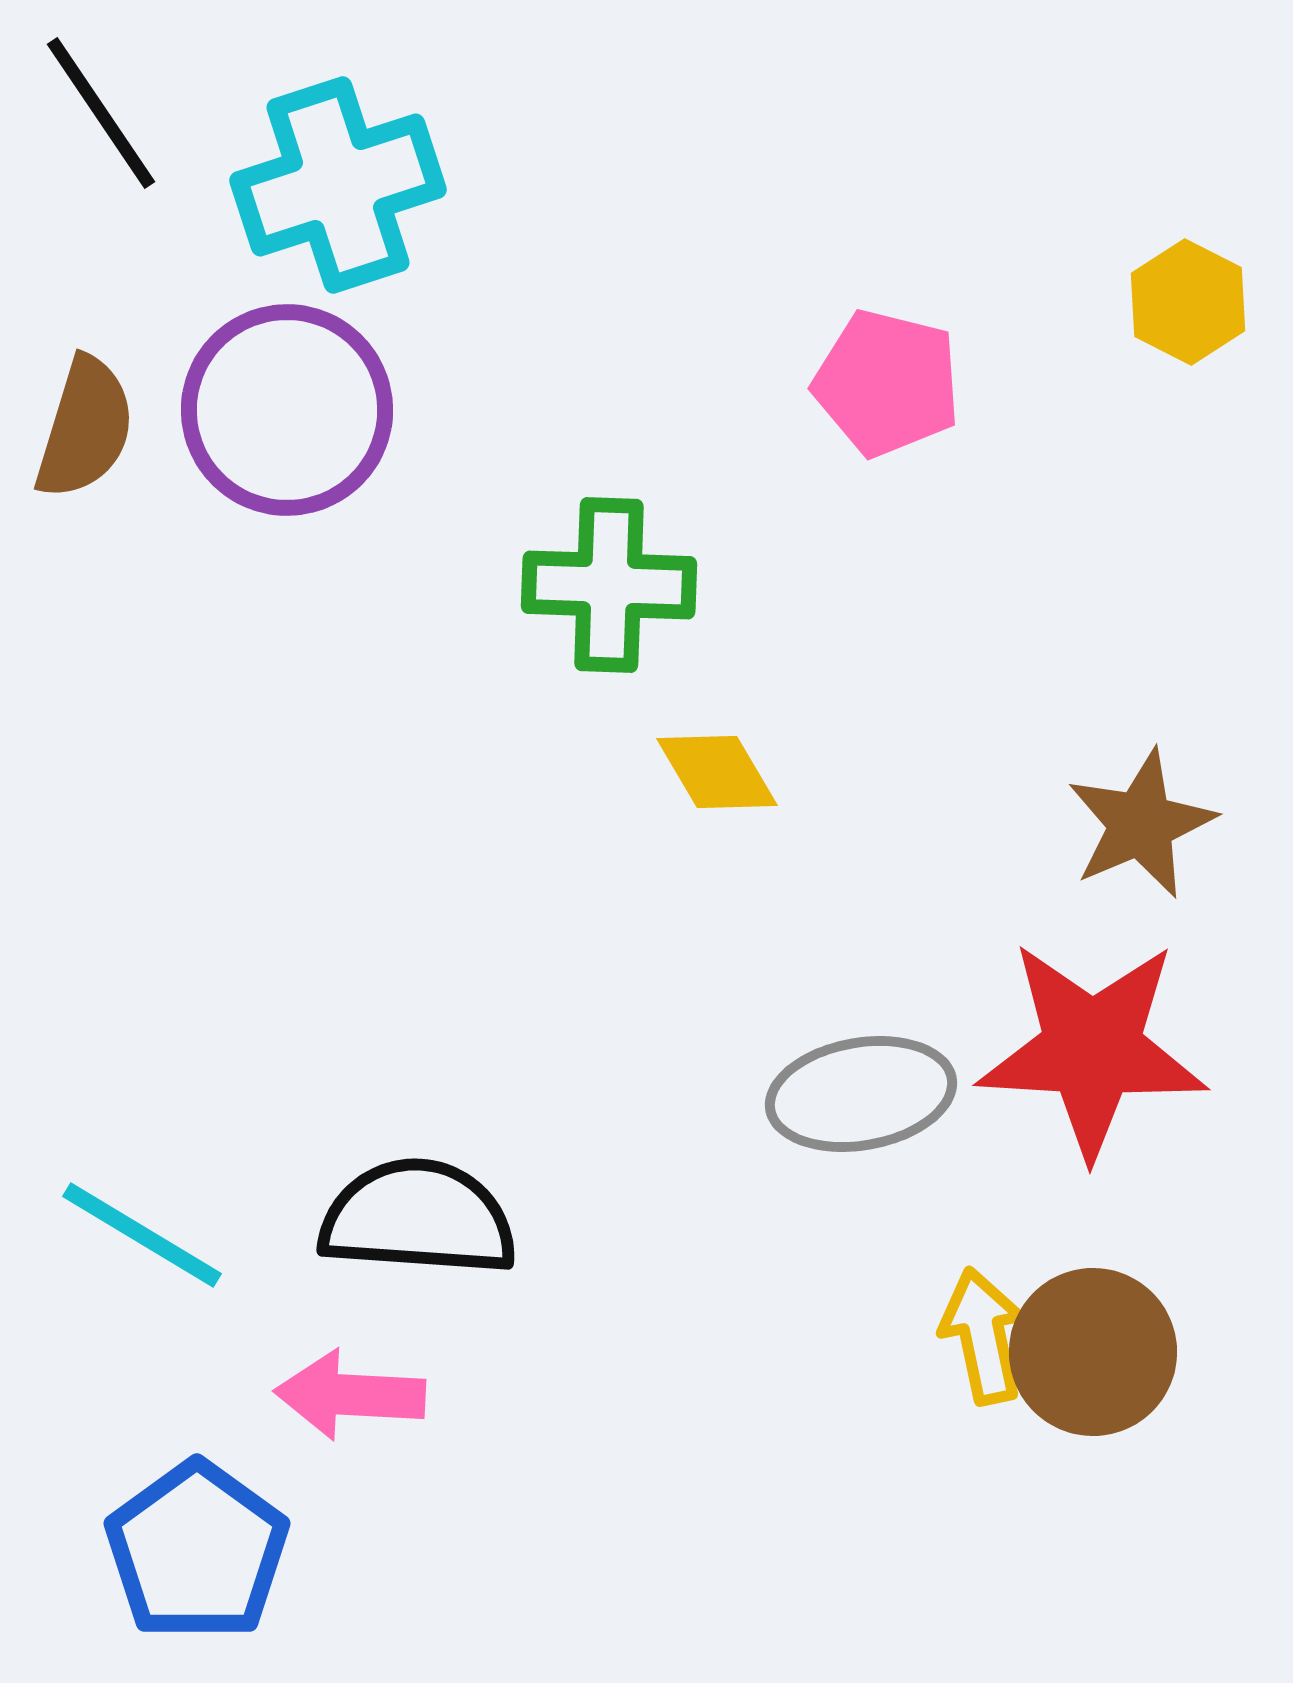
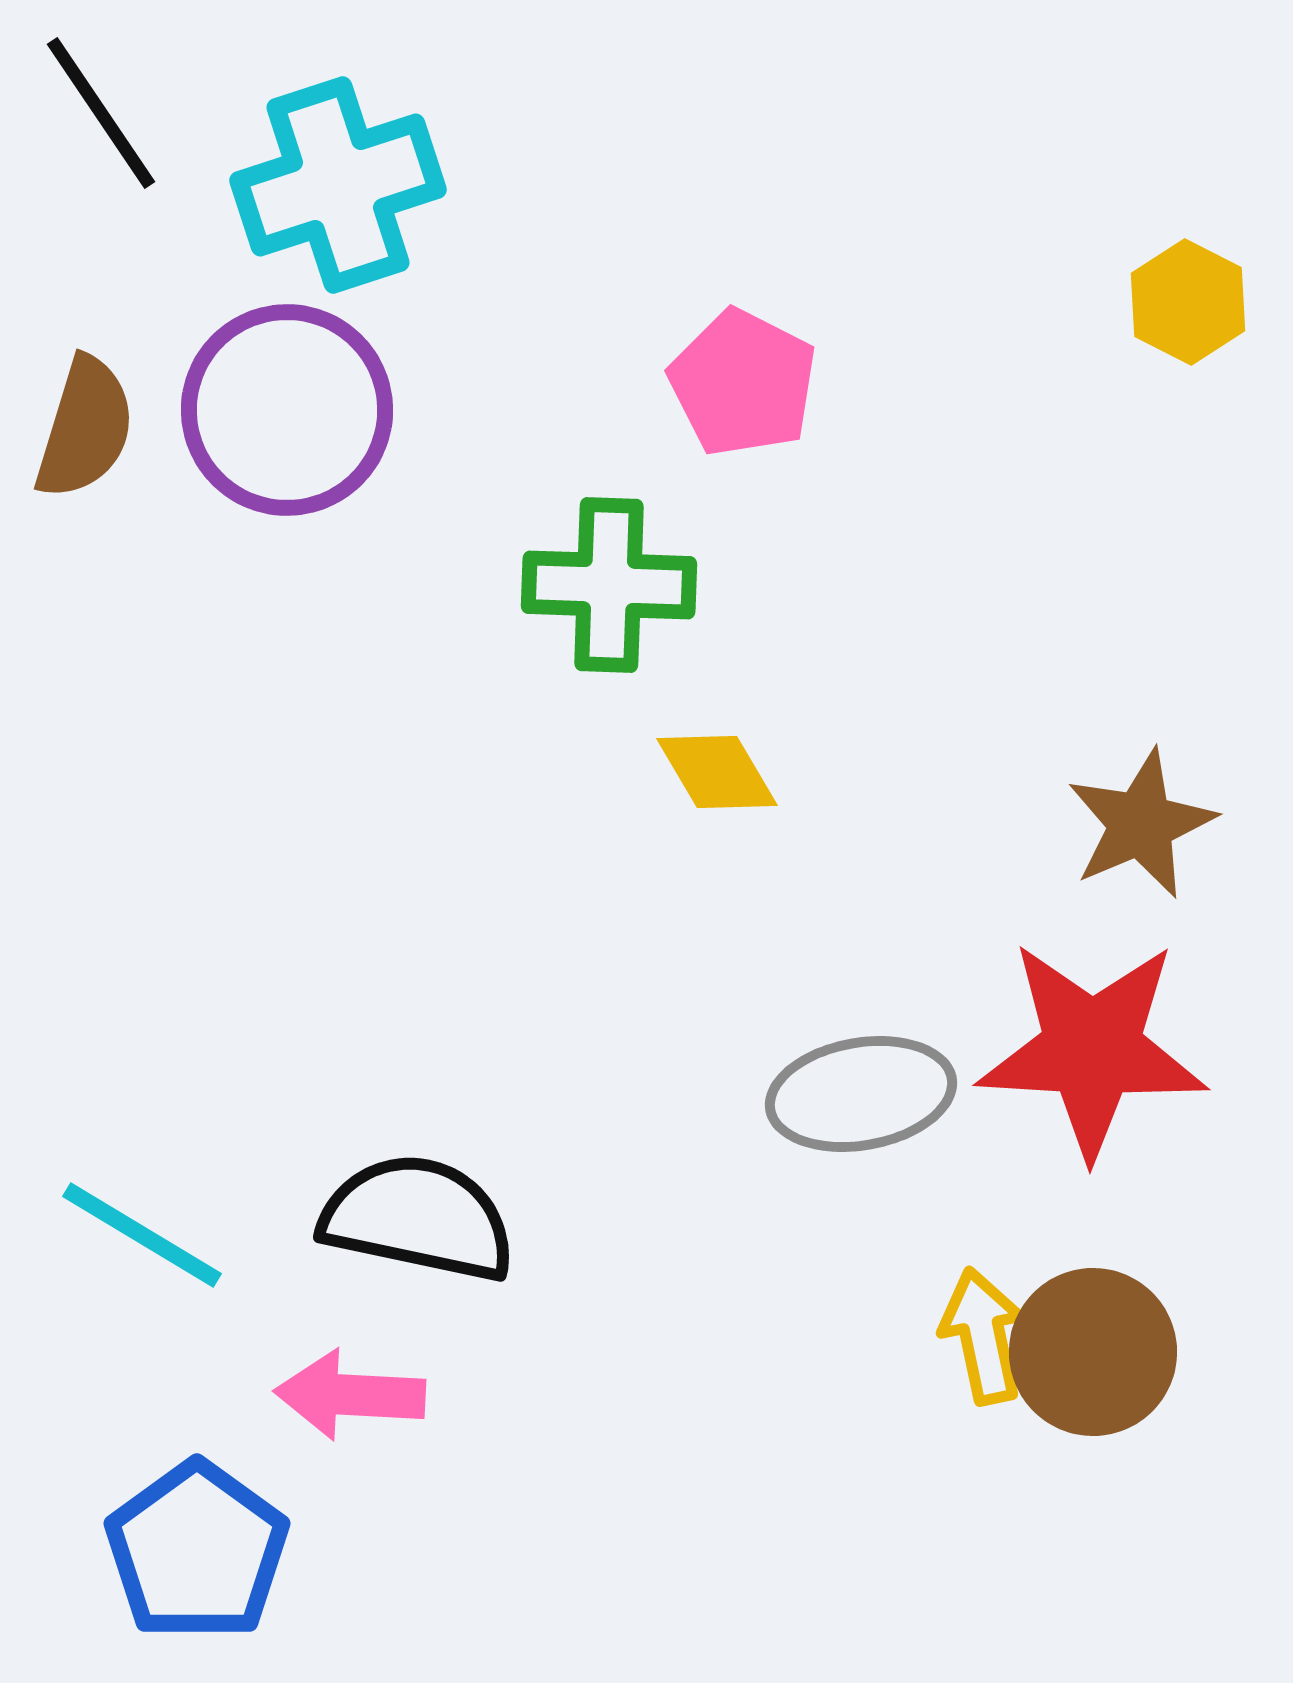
pink pentagon: moved 144 px left; rotated 13 degrees clockwise
black semicircle: rotated 8 degrees clockwise
